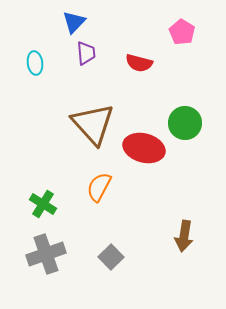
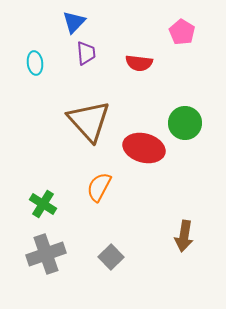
red semicircle: rotated 8 degrees counterclockwise
brown triangle: moved 4 px left, 3 px up
